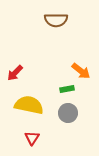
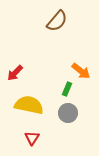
brown semicircle: moved 1 px right, 1 px down; rotated 50 degrees counterclockwise
green rectangle: rotated 56 degrees counterclockwise
